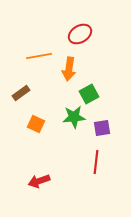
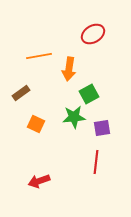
red ellipse: moved 13 px right
